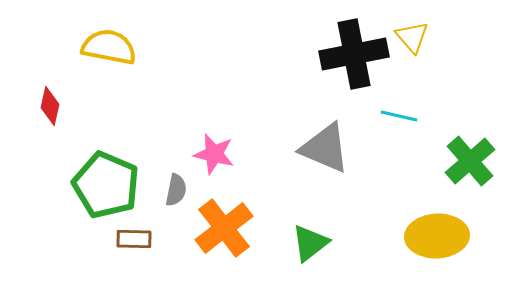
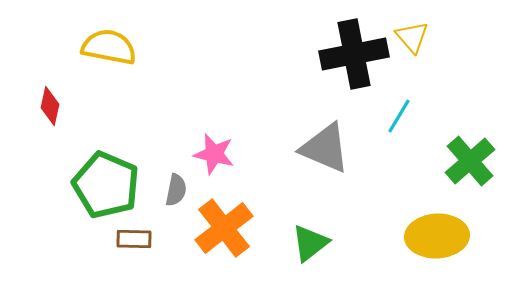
cyan line: rotated 72 degrees counterclockwise
